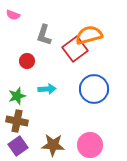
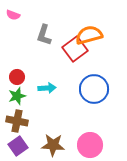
red circle: moved 10 px left, 16 px down
cyan arrow: moved 1 px up
